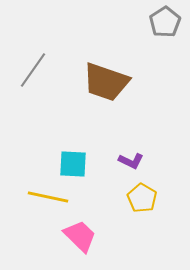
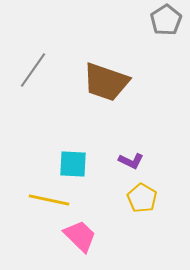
gray pentagon: moved 1 px right, 2 px up
yellow line: moved 1 px right, 3 px down
